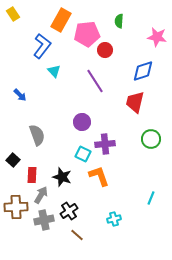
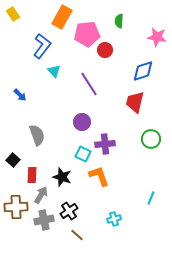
orange rectangle: moved 1 px right, 3 px up
purple line: moved 6 px left, 3 px down
